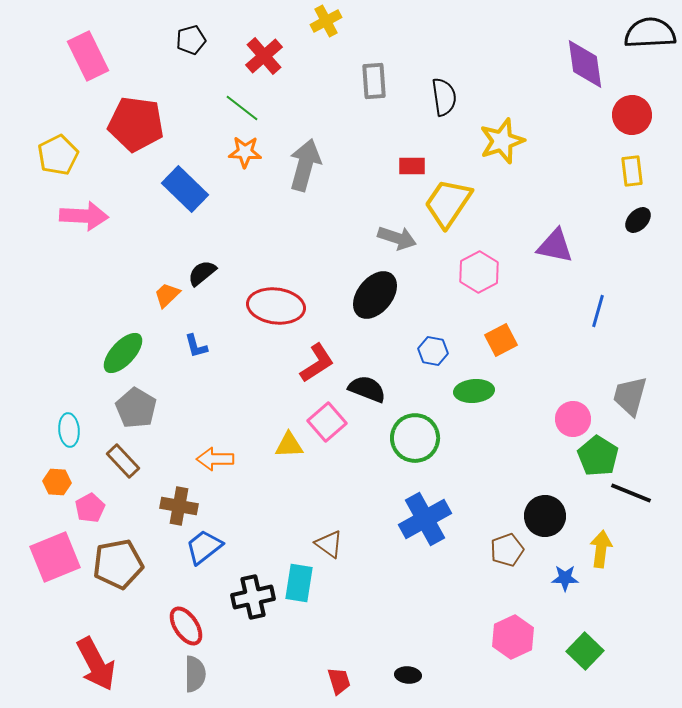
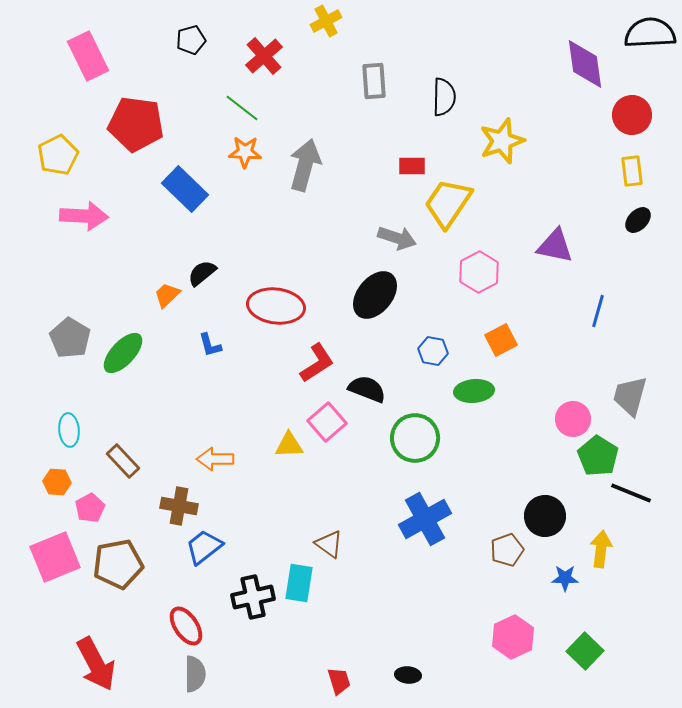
black semicircle at (444, 97): rotated 9 degrees clockwise
blue L-shape at (196, 346): moved 14 px right, 1 px up
gray pentagon at (136, 408): moved 66 px left, 70 px up
